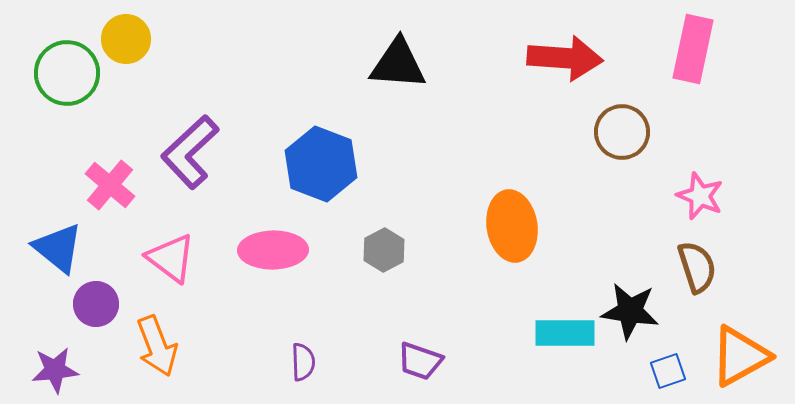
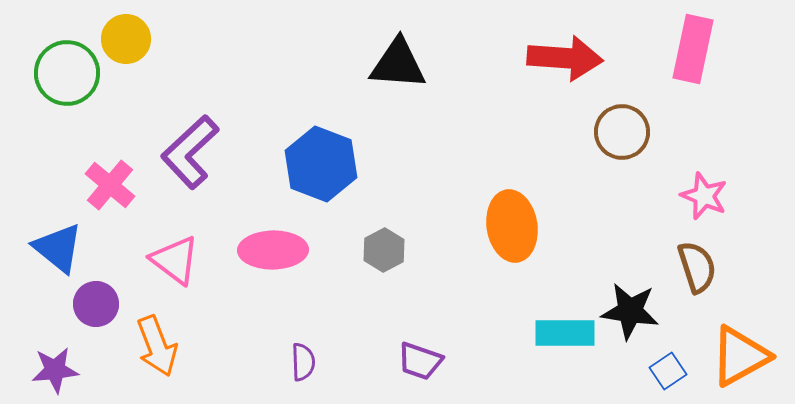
pink star: moved 4 px right
pink triangle: moved 4 px right, 2 px down
blue square: rotated 15 degrees counterclockwise
